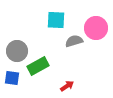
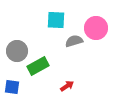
blue square: moved 9 px down
